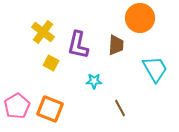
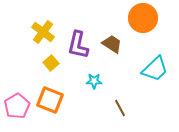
orange circle: moved 3 px right
brown trapezoid: moved 4 px left, 1 px up; rotated 60 degrees counterclockwise
yellow square: rotated 21 degrees clockwise
cyan trapezoid: rotated 76 degrees clockwise
orange square: moved 9 px up
